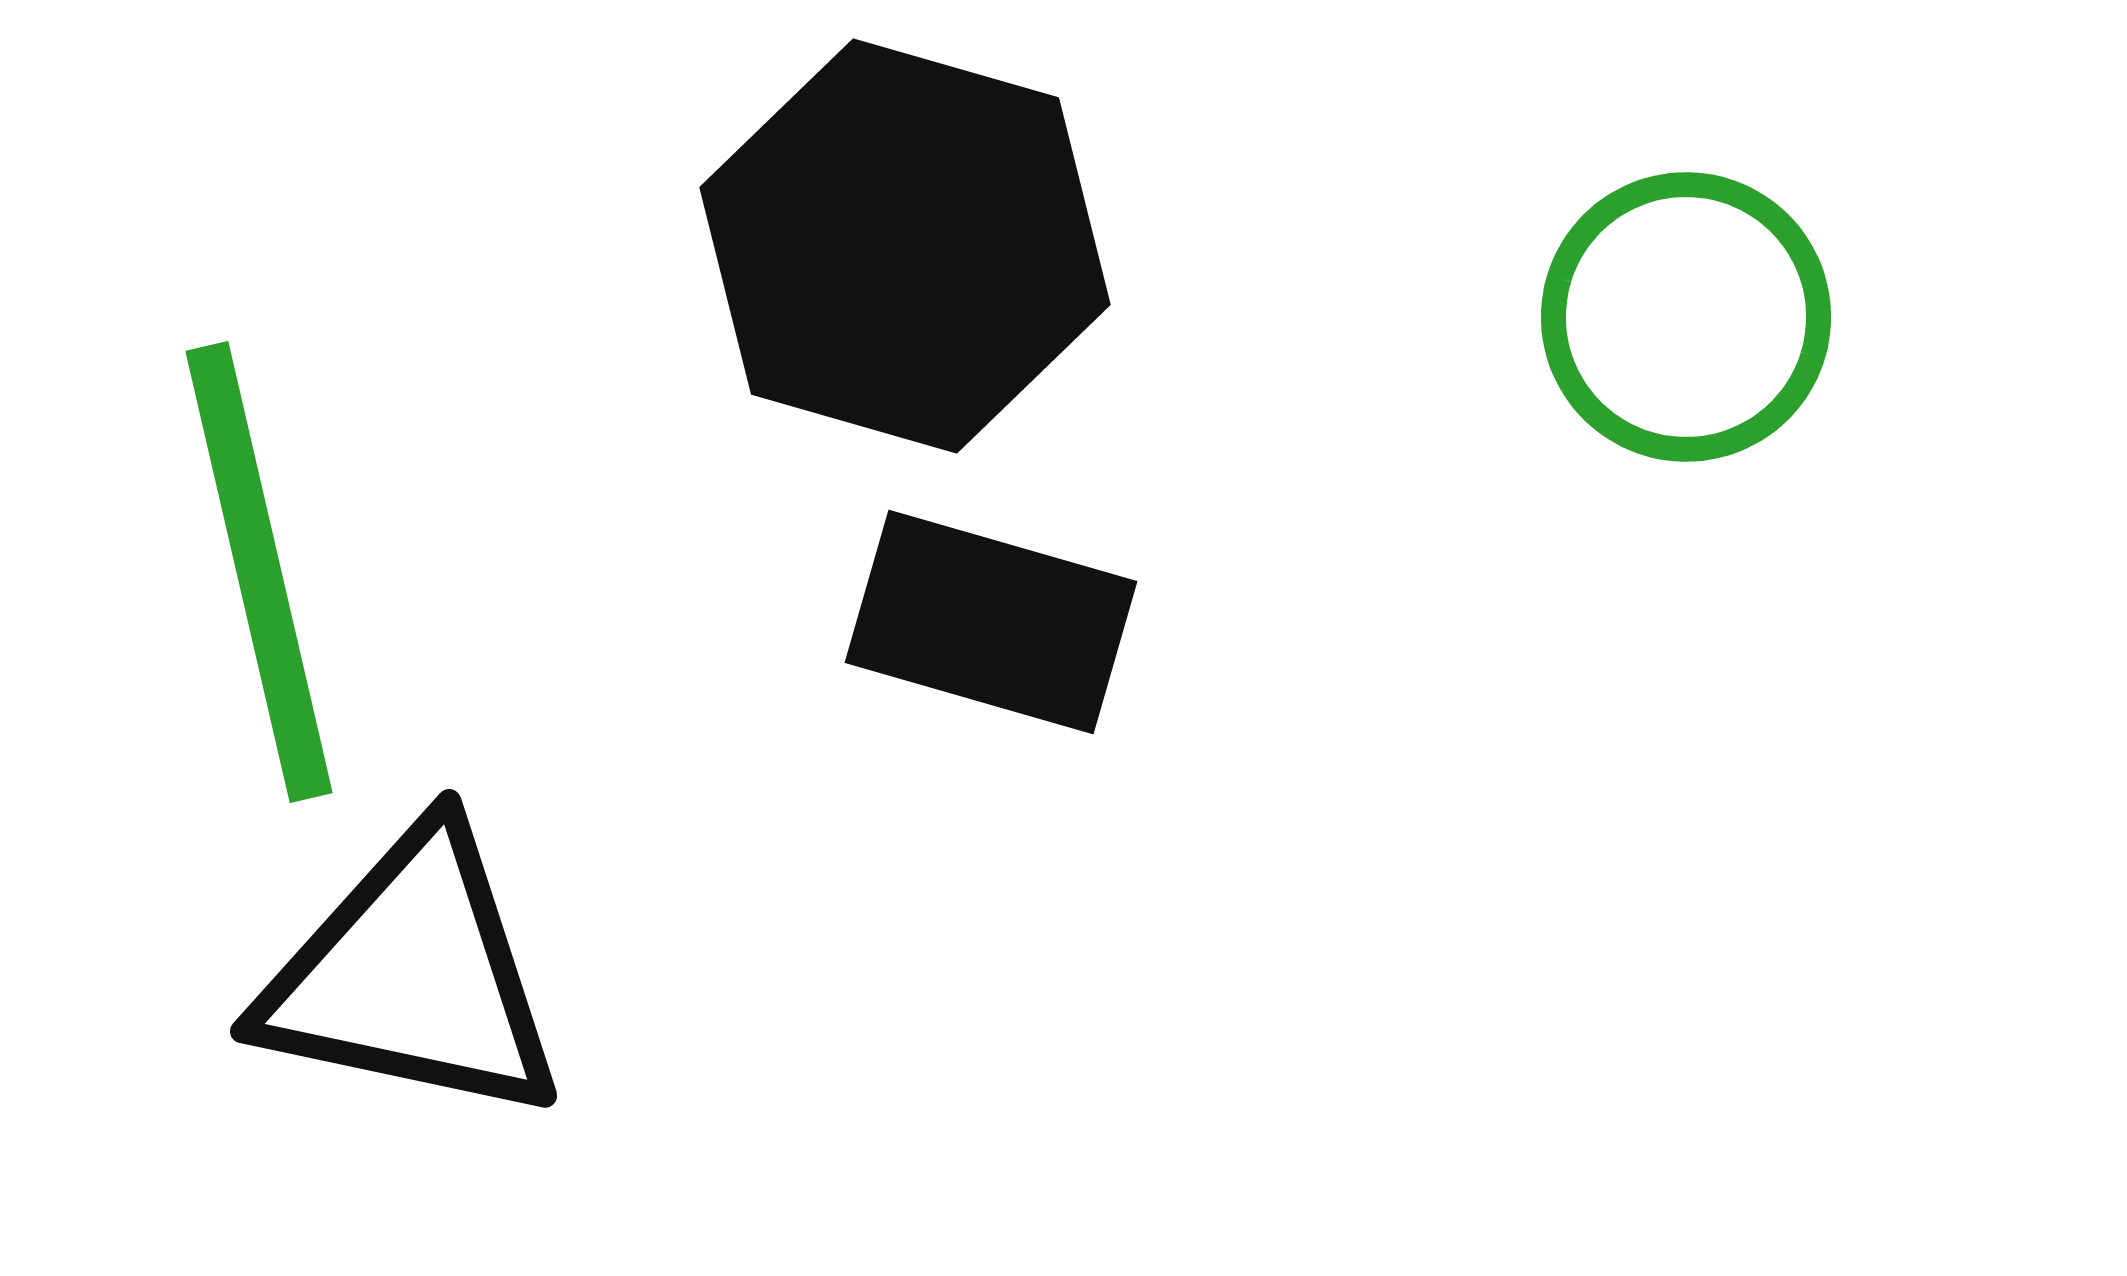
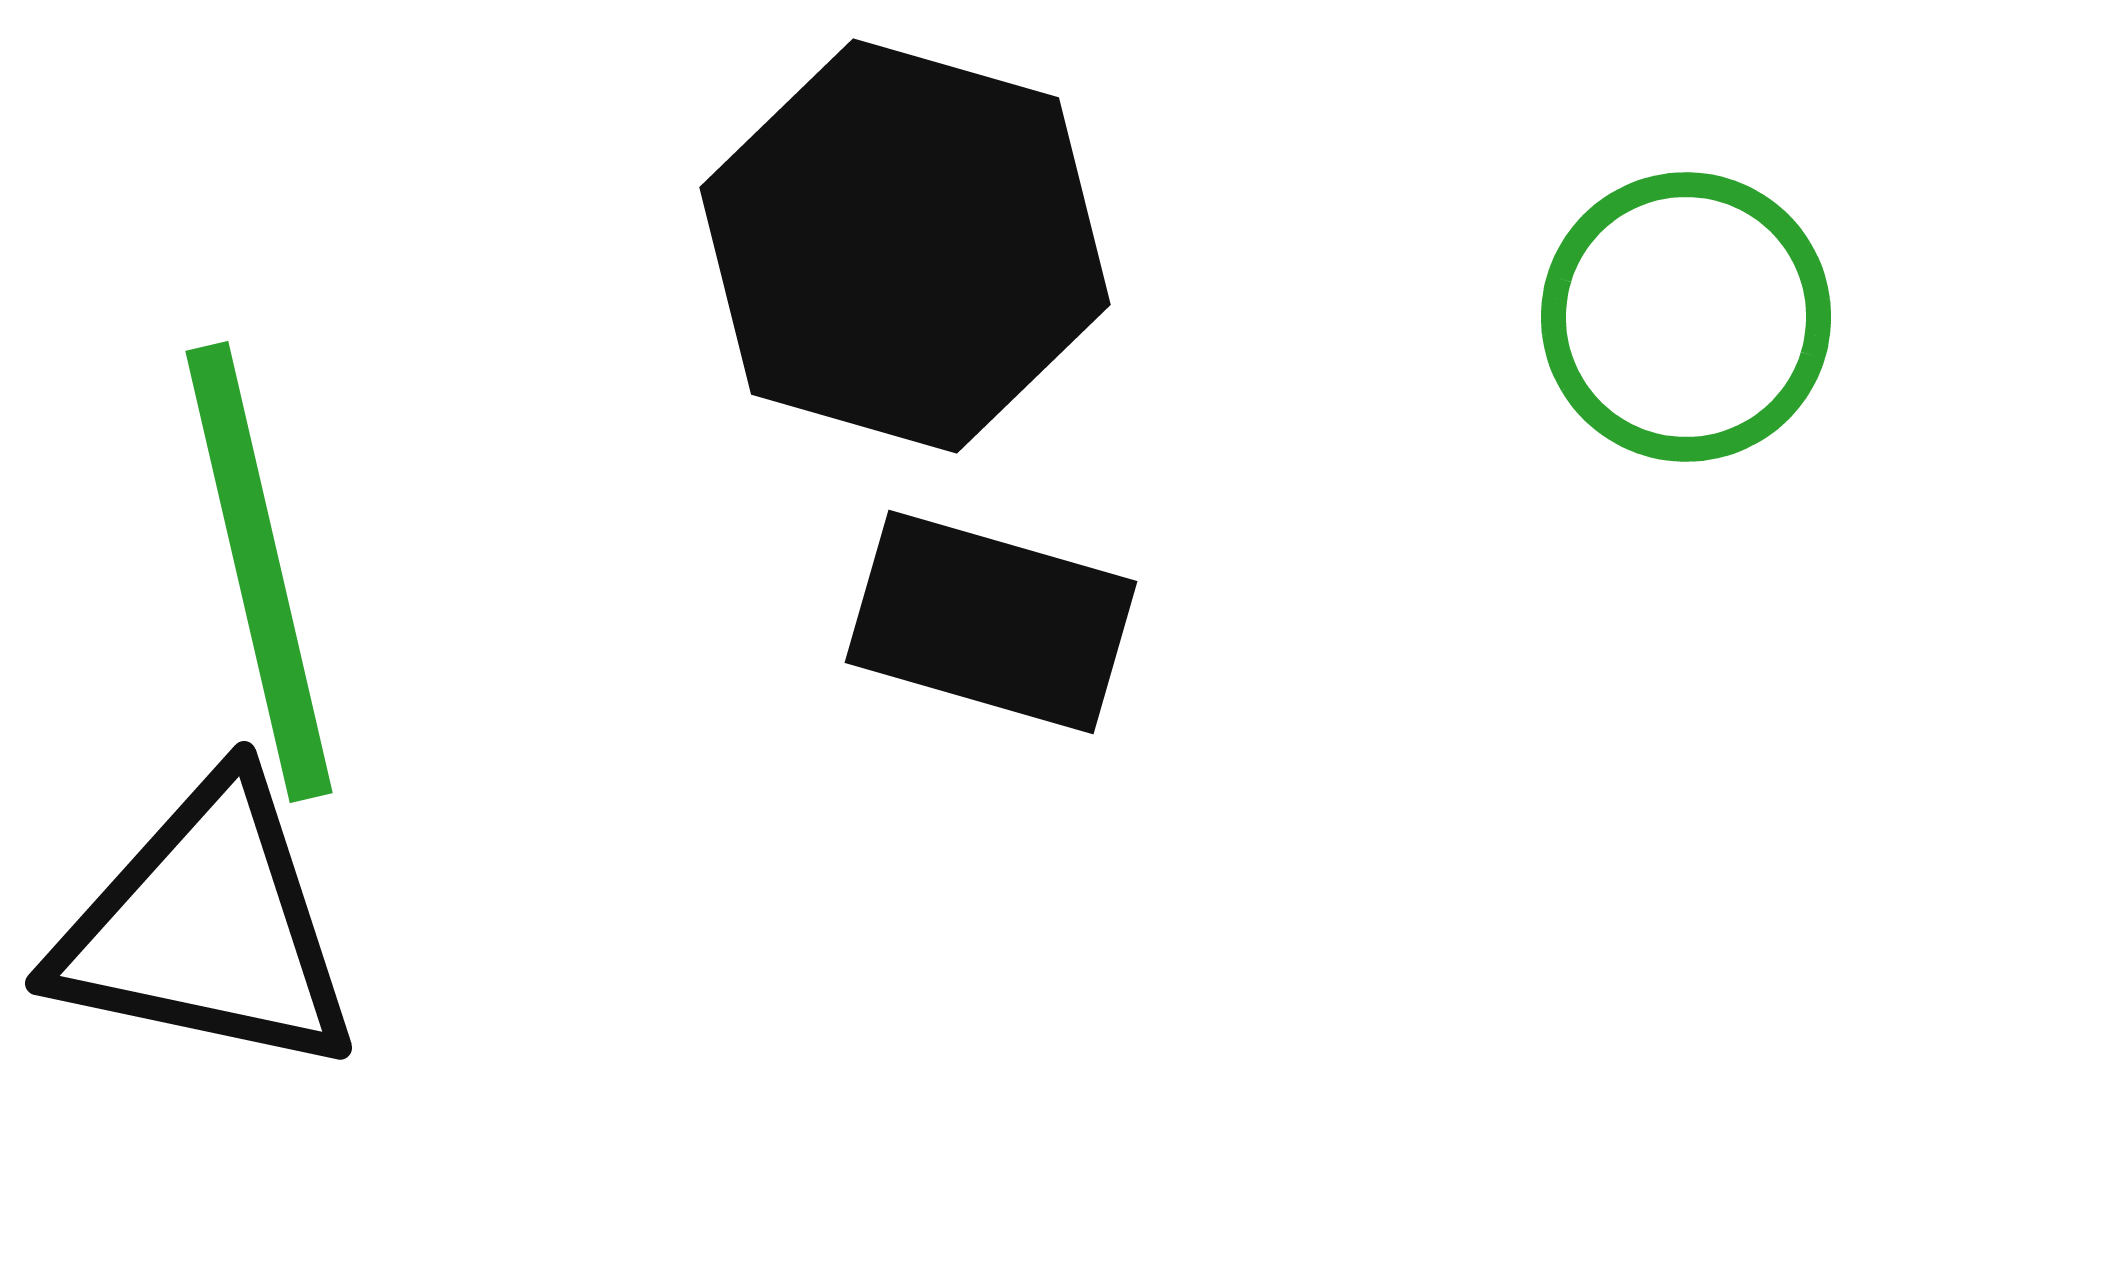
black triangle: moved 205 px left, 48 px up
